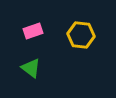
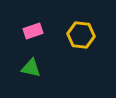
green triangle: rotated 25 degrees counterclockwise
